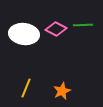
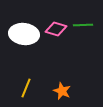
pink diamond: rotated 10 degrees counterclockwise
orange star: rotated 24 degrees counterclockwise
